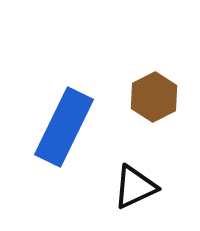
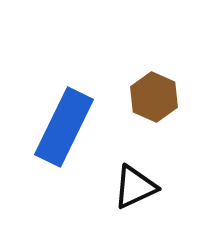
brown hexagon: rotated 9 degrees counterclockwise
